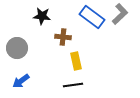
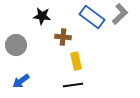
gray circle: moved 1 px left, 3 px up
